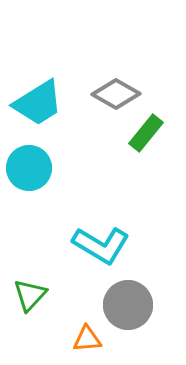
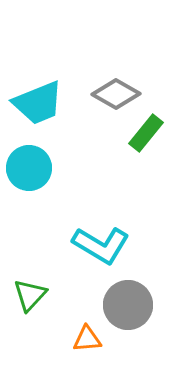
cyan trapezoid: rotated 10 degrees clockwise
